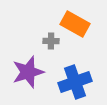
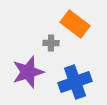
orange rectangle: rotated 8 degrees clockwise
gray cross: moved 2 px down
